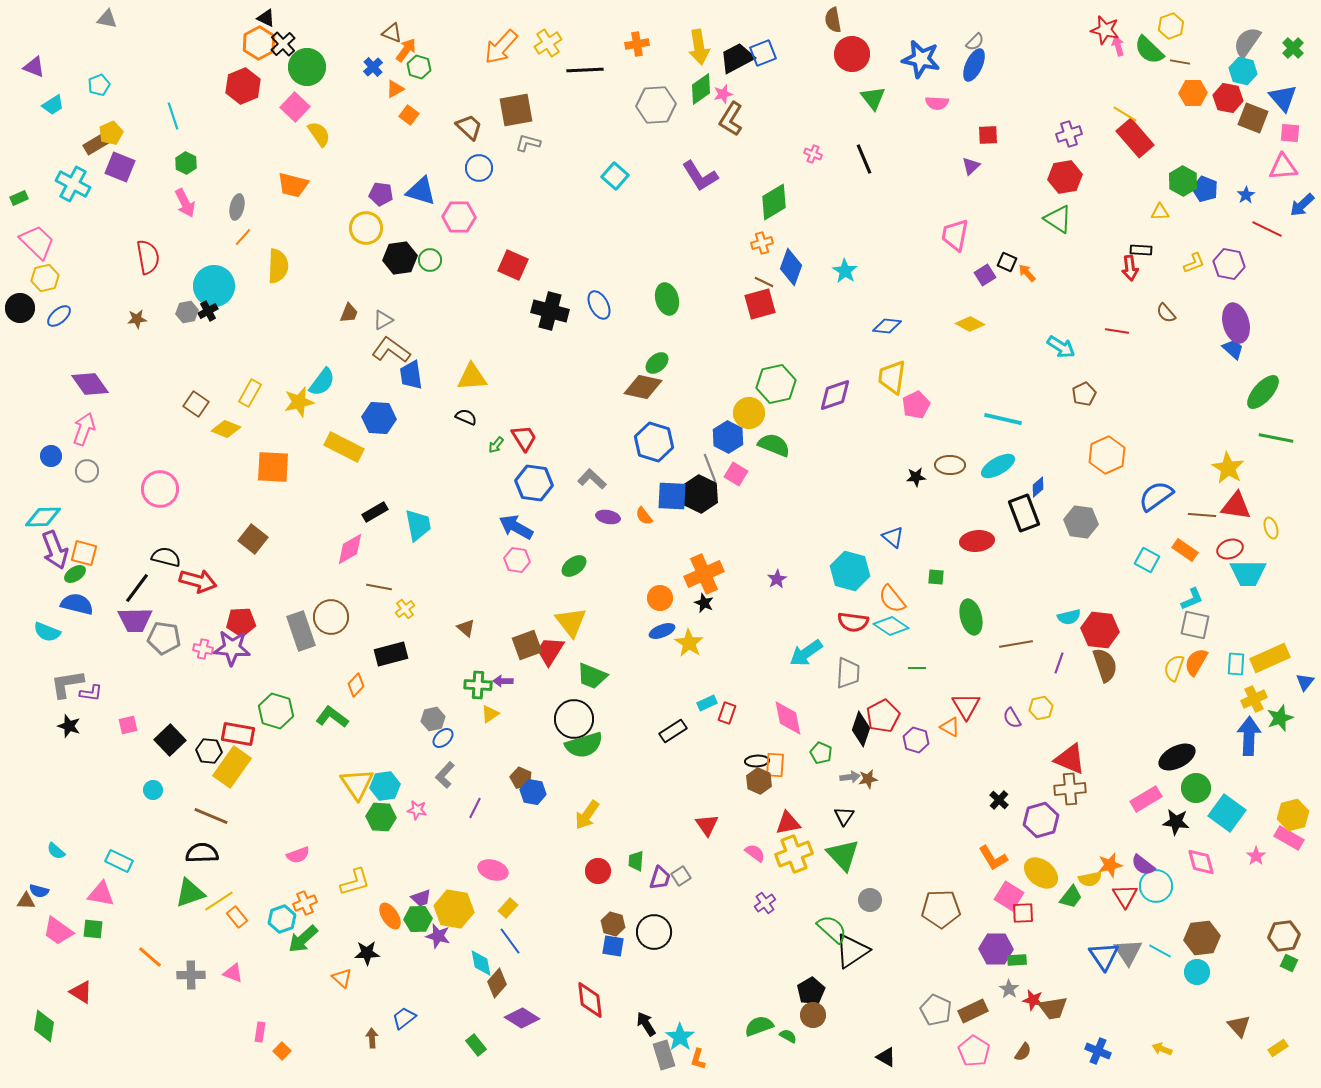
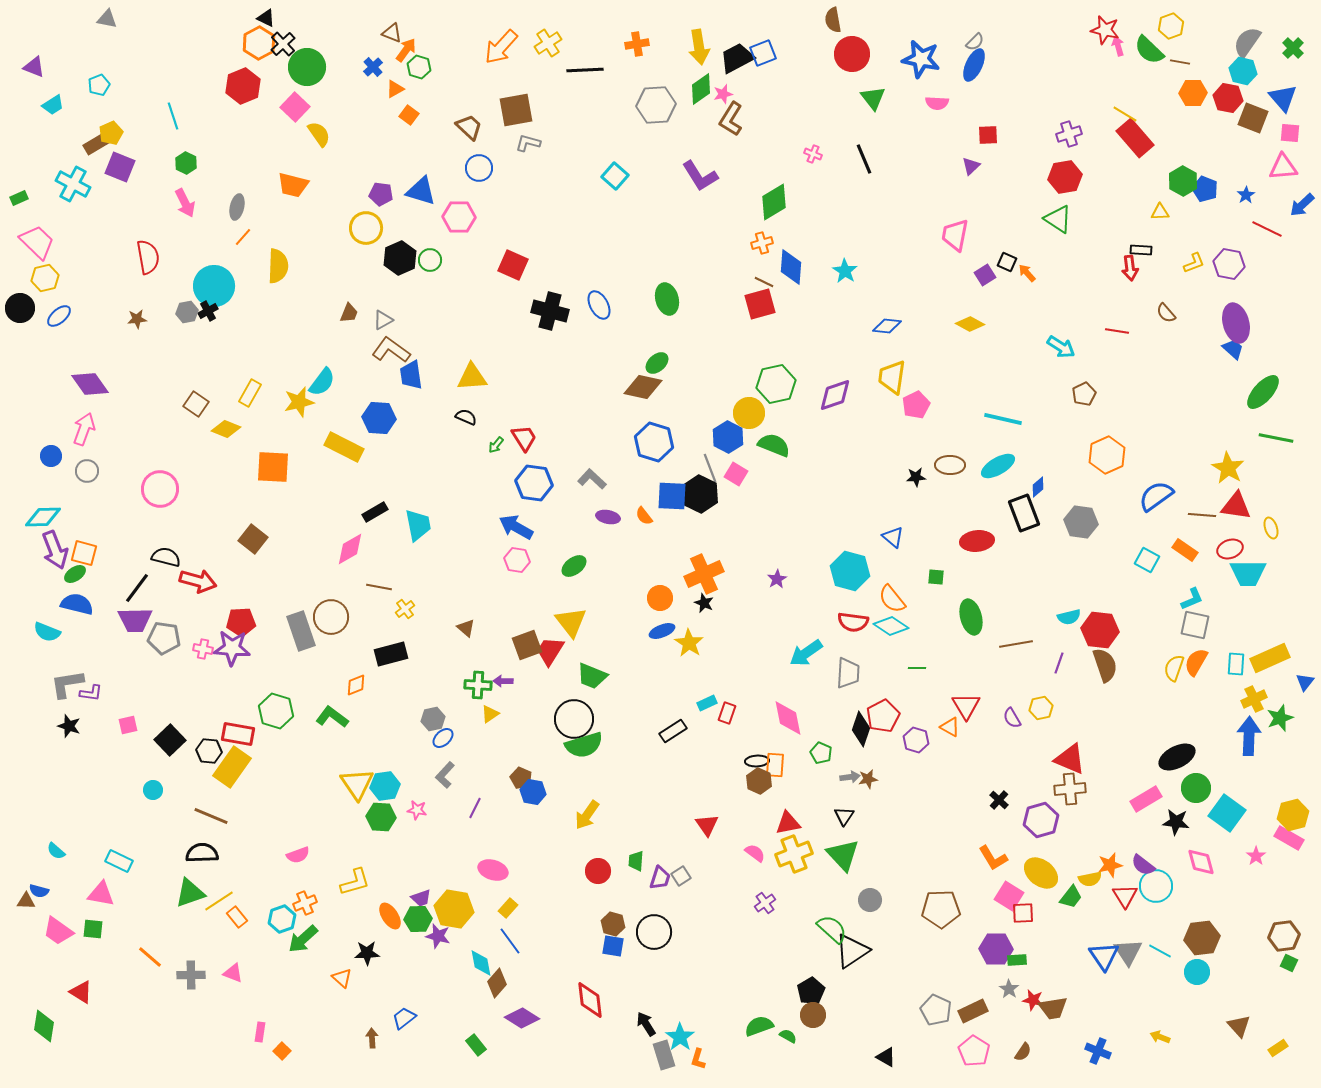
black hexagon at (400, 258): rotated 16 degrees counterclockwise
blue diamond at (791, 267): rotated 15 degrees counterclockwise
orange diamond at (356, 685): rotated 25 degrees clockwise
yellow arrow at (1162, 1049): moved 2 px left, 12 px up
